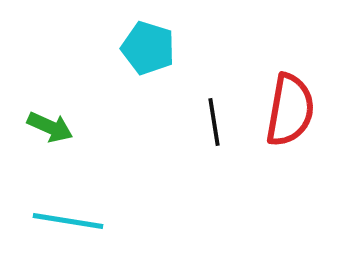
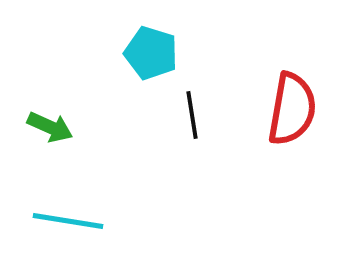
cyan pentagon: moved 3 px right, 5 px down
red semicircle: moved 2 px right, 1 px up
black line: moved 22 px left, 7 px up
